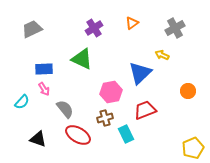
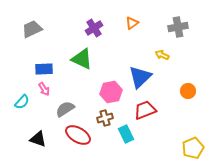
gray cross: moved 3 px right, 1 px up; rotated 18 degrees clockwise
blue triangle: moved 4 px down
gray semicircle: rotated 84 degrees counterclockwise
